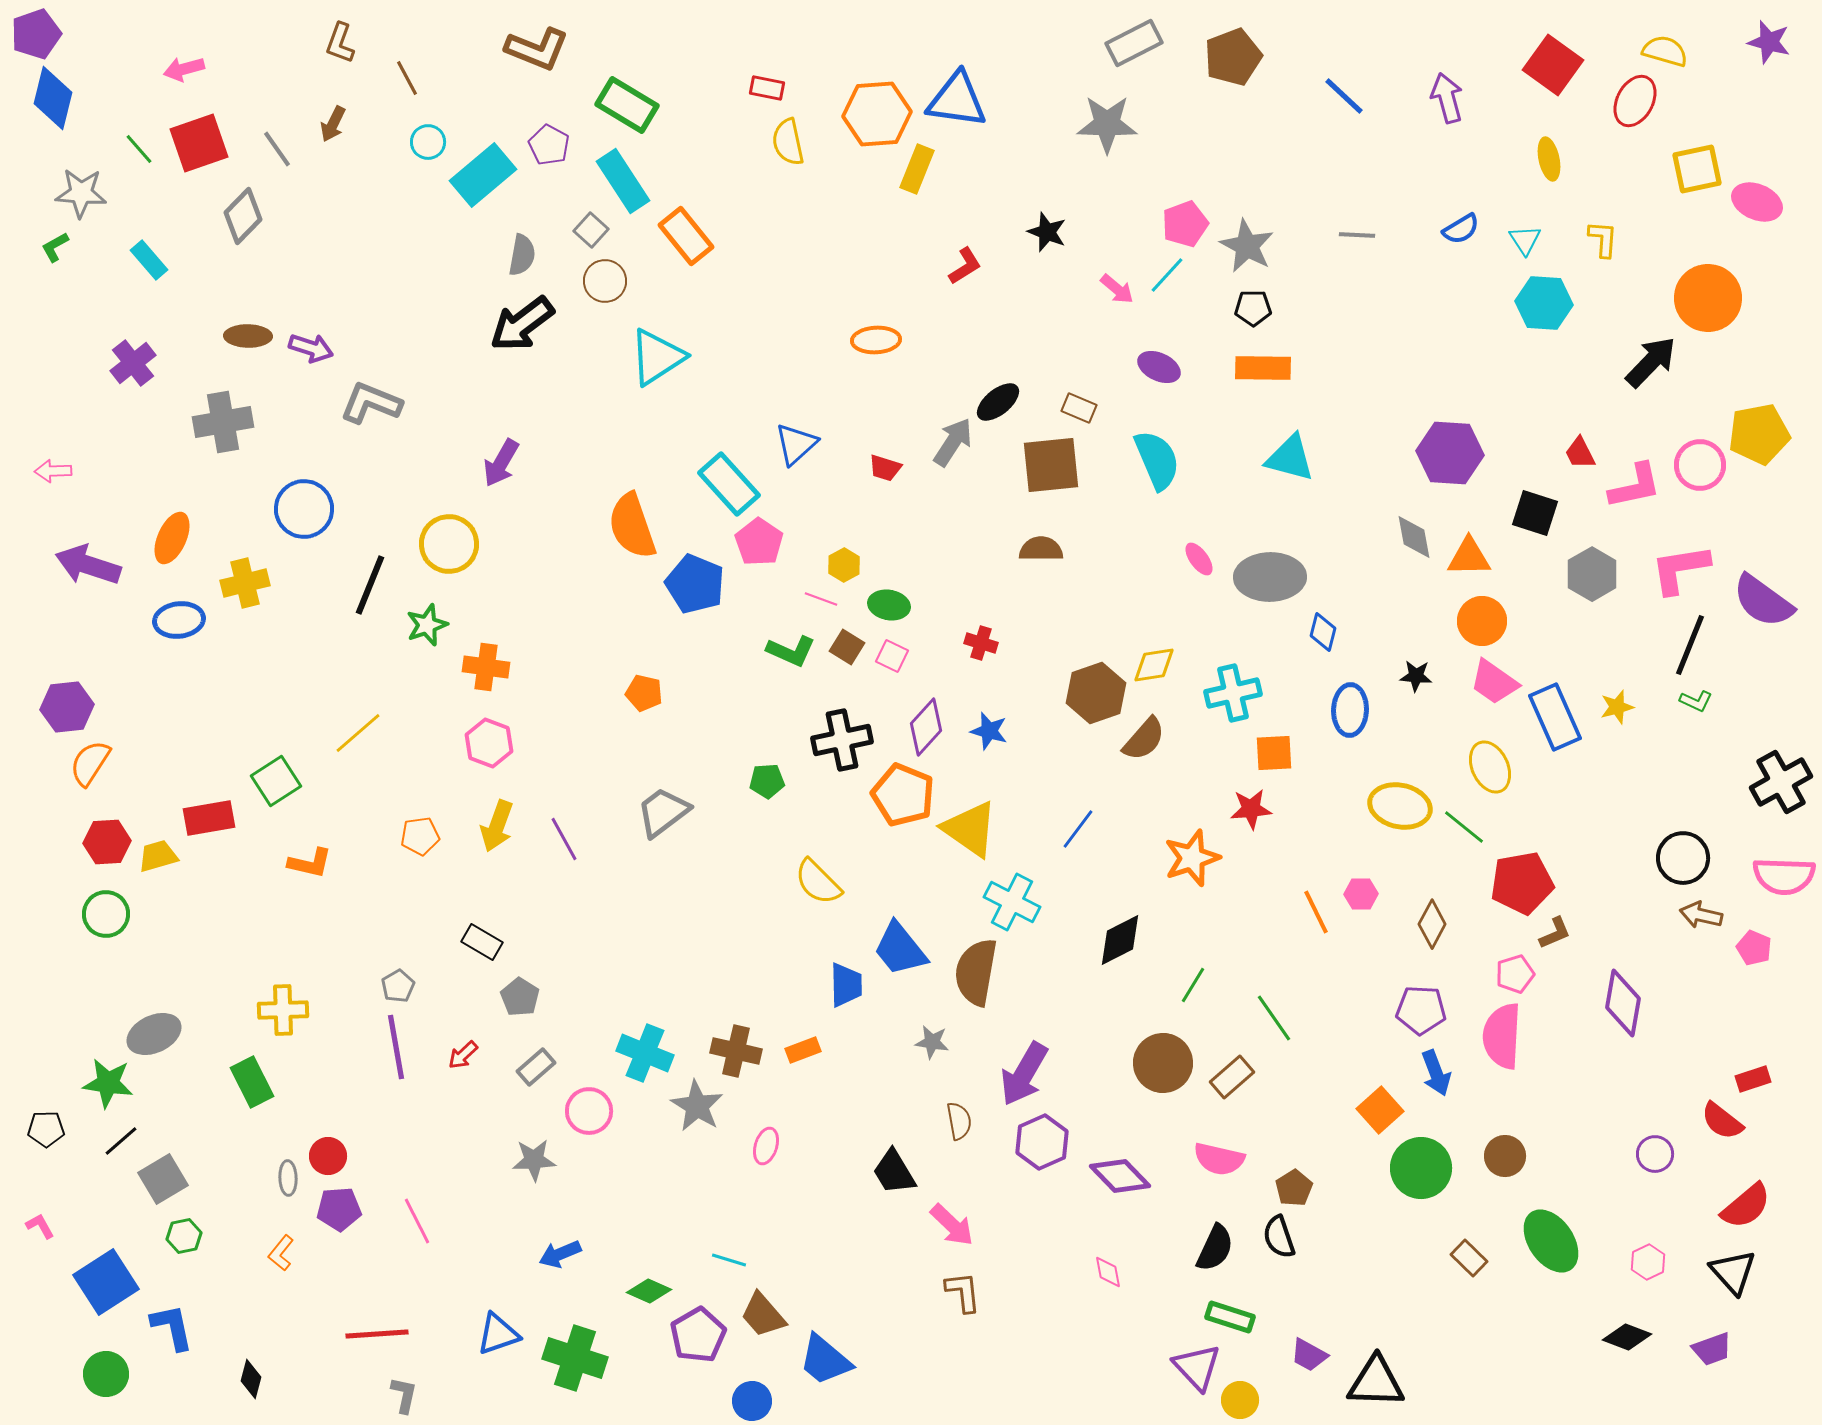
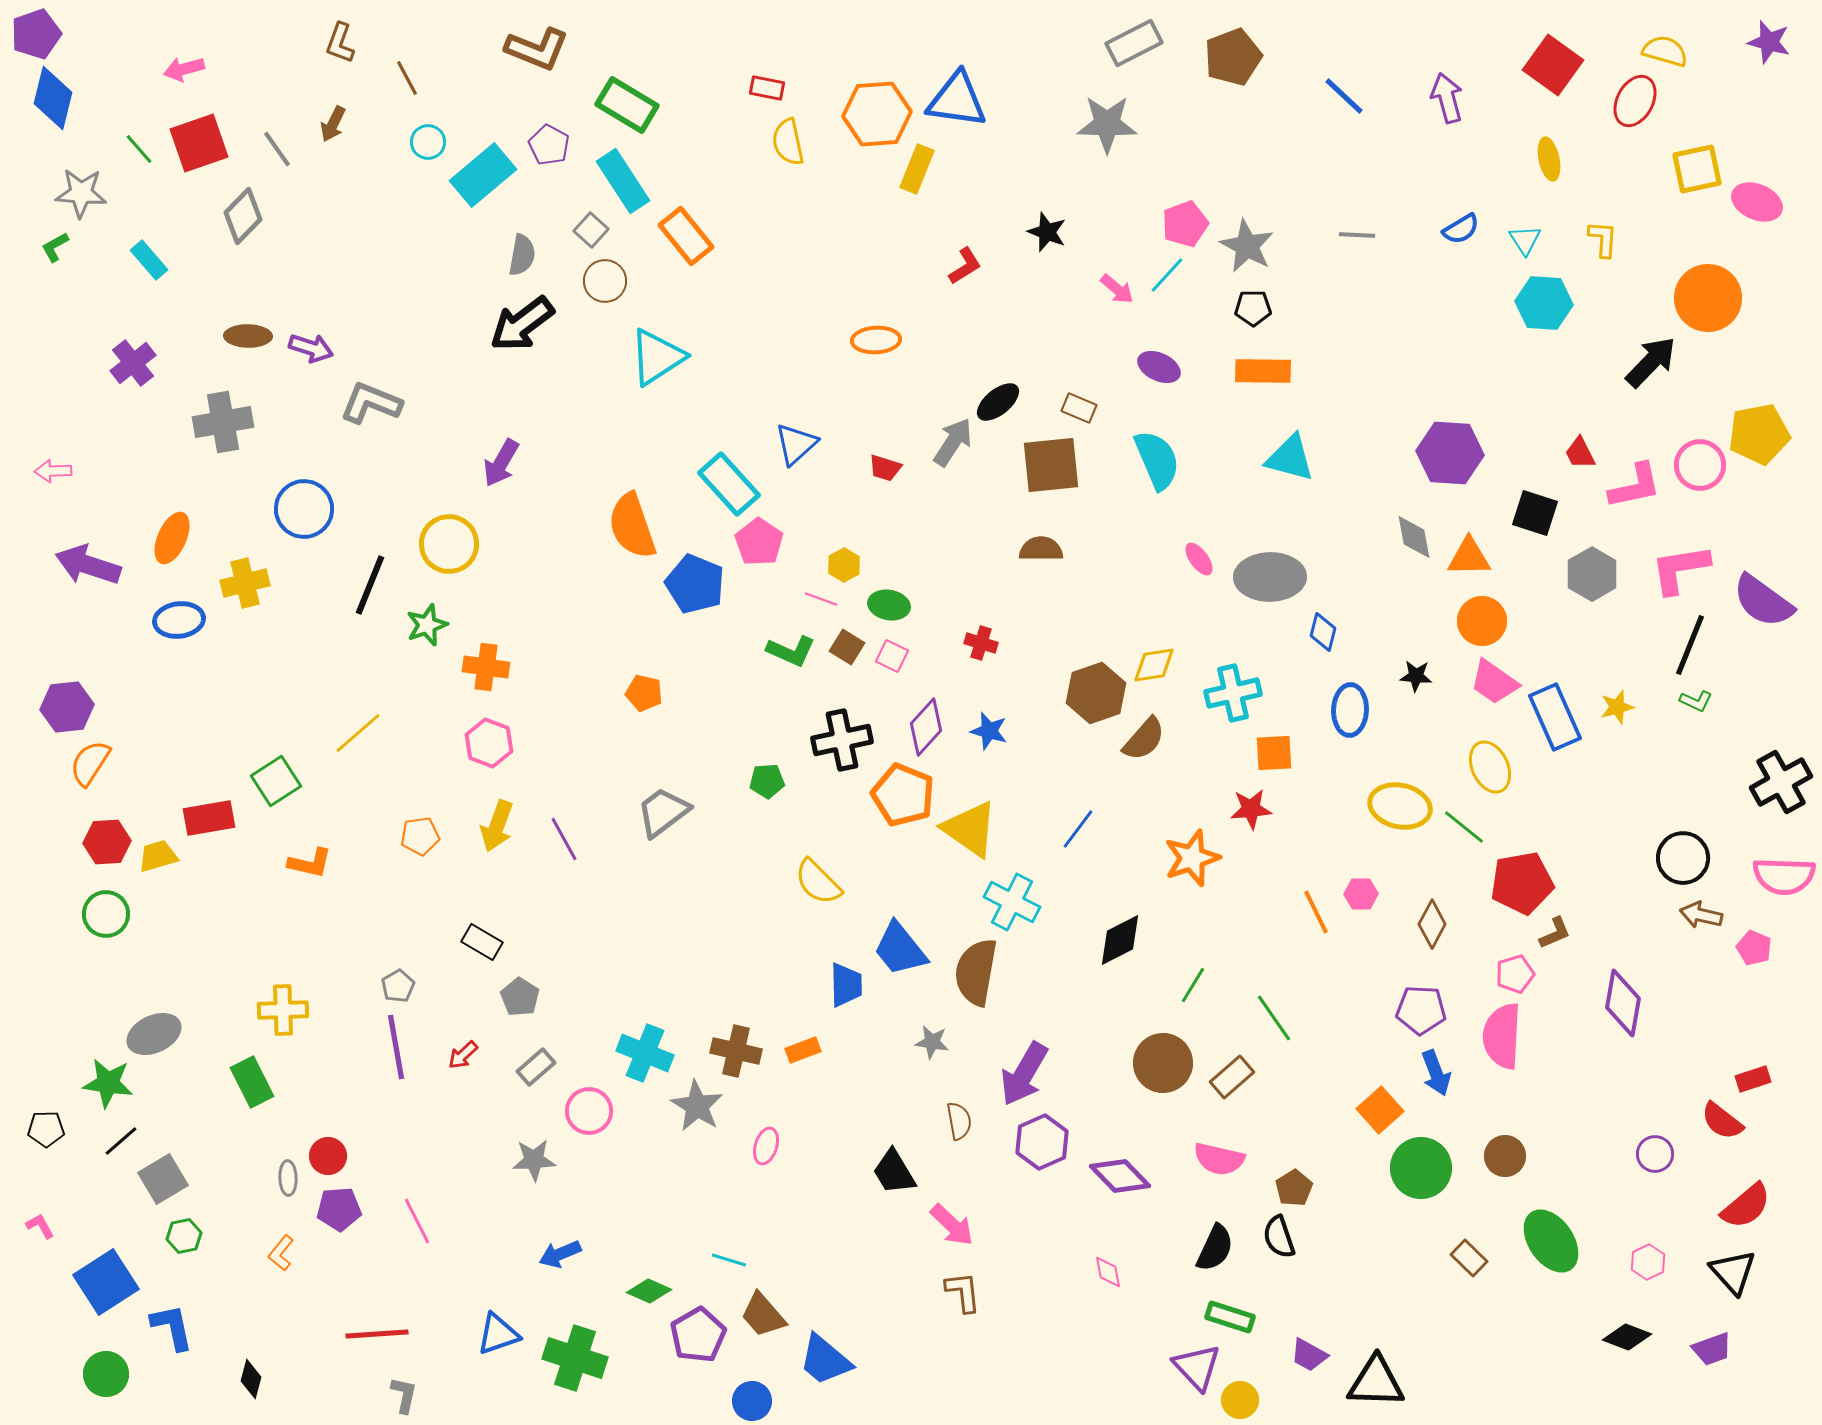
orange rectangle at (1263, 368): moved 3 px down
